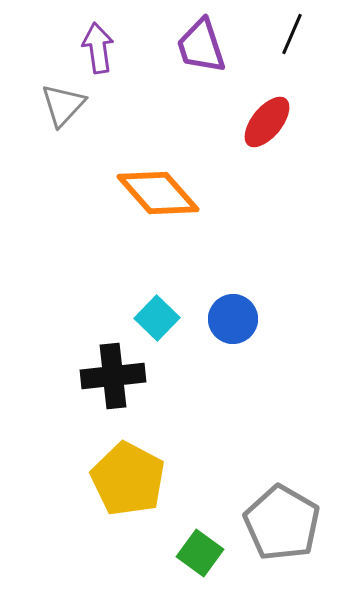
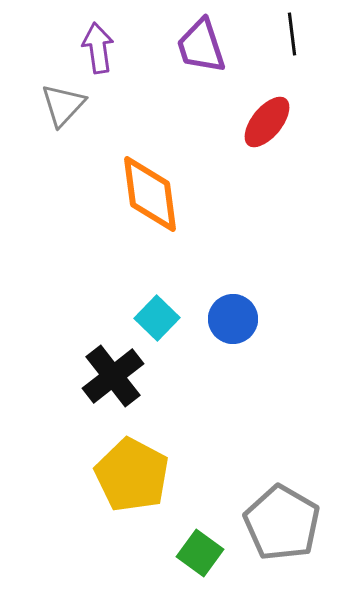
black line: rotated 30 degrees counterclockwise
orange diamond: moved 8 px left, 1 px down; rotated 34 degrees clockwise
black cross: rotated 32 degrees counterclockwise
yellow pentagon: moved 4 px right, 4 px up
